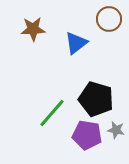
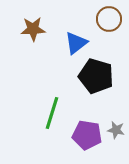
black pentagon: moved 23 px up
green line: rotated 24 degrees counterclockwise
